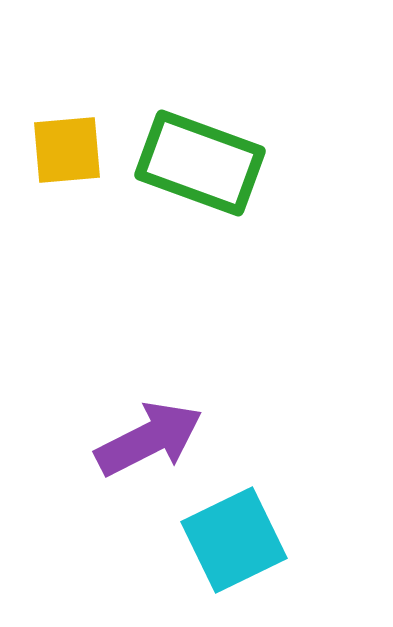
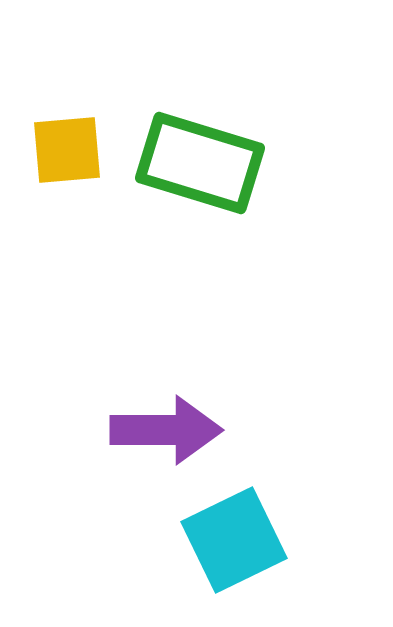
green rectangle: rotated 3 degrees counterclockwise
purple arrow: moved 17 px right, 9 px up; rotated 27 degrees clockwise
